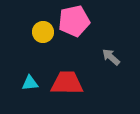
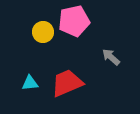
red trapezoid: rotated 24 degrees counterclockwise
